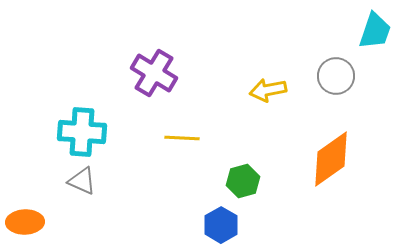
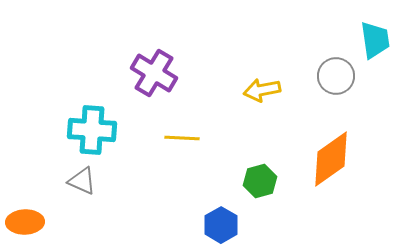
cyan trapezoid: moved 9 px down; rotated 27 degrees counterclockwise
yellow arrow: moved 6 px left
cyan cross: moved 10 px right, 2 px up
green hexagon: moved 17 px right
